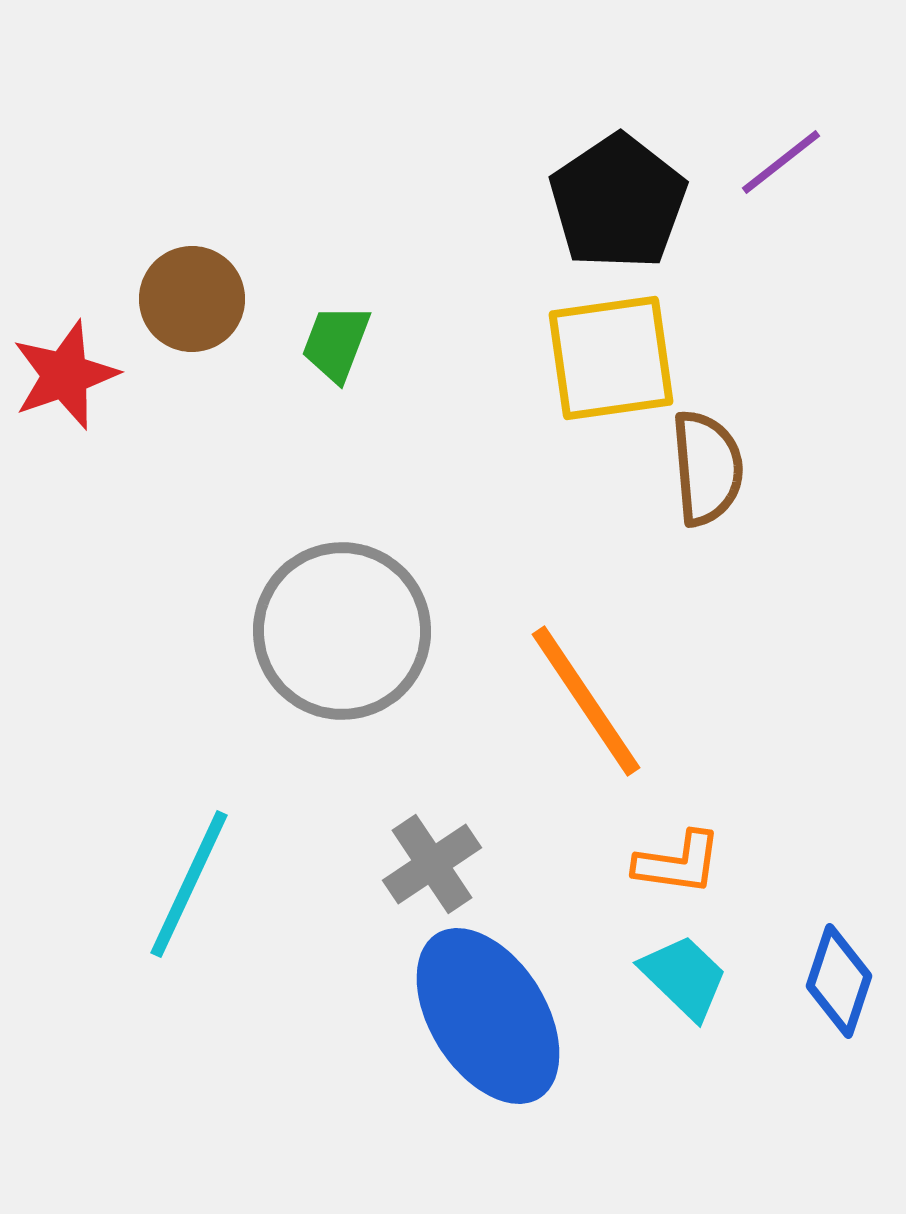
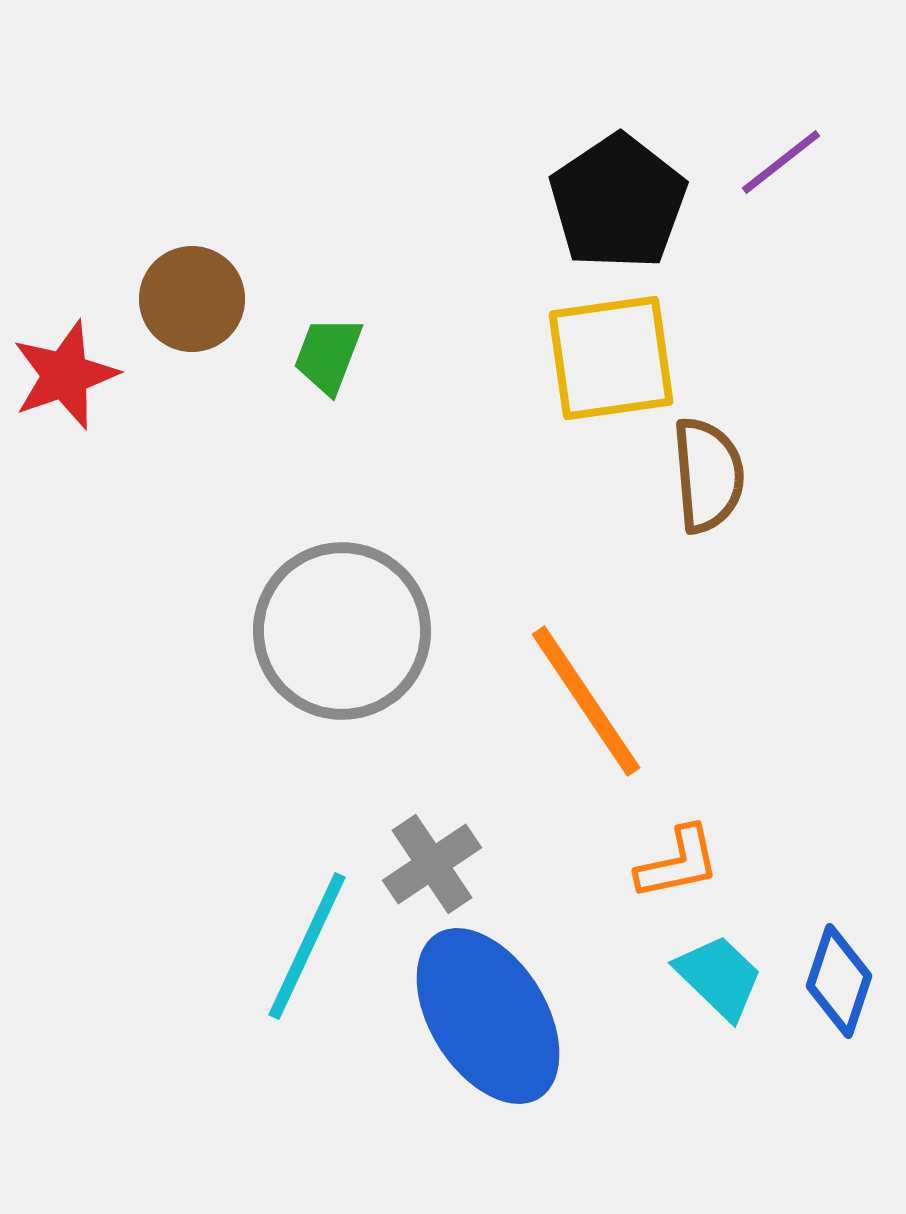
green trapezoid: moved 8 px left, 12 px down
brown semicircle: moved 1 px right, 7 px down
orange L-shape: rotated 20 degrees counterclockwise
cyan line: moved 118 px right, 62 px down
cyan trapezoid: moved 35 px right
